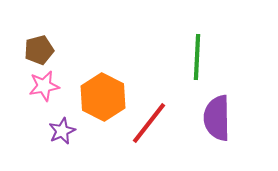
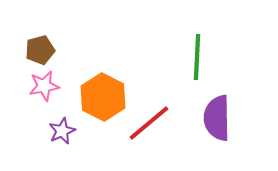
brown pentagon: moved 1 px right
red line: rotated 12 degrees clockwise
